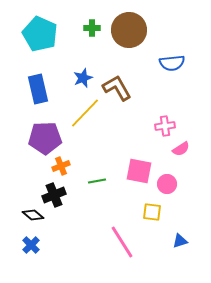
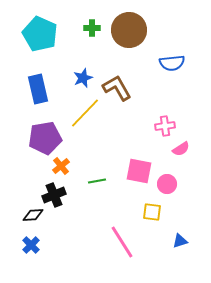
purple pentagon: rotated 8 degrees counterclockwise
orange cross: rotated 18 degrees counterclockwise
black diamond: rotated 45 degrees counterclockwise
